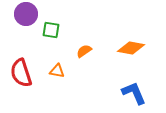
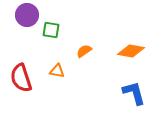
purple circle: moved 1 px right, 1 px down
orange diamond: moved 3 px down
red semicircle: moved 5 px down
blue L-shape: rotated 8 degrees clockwise
